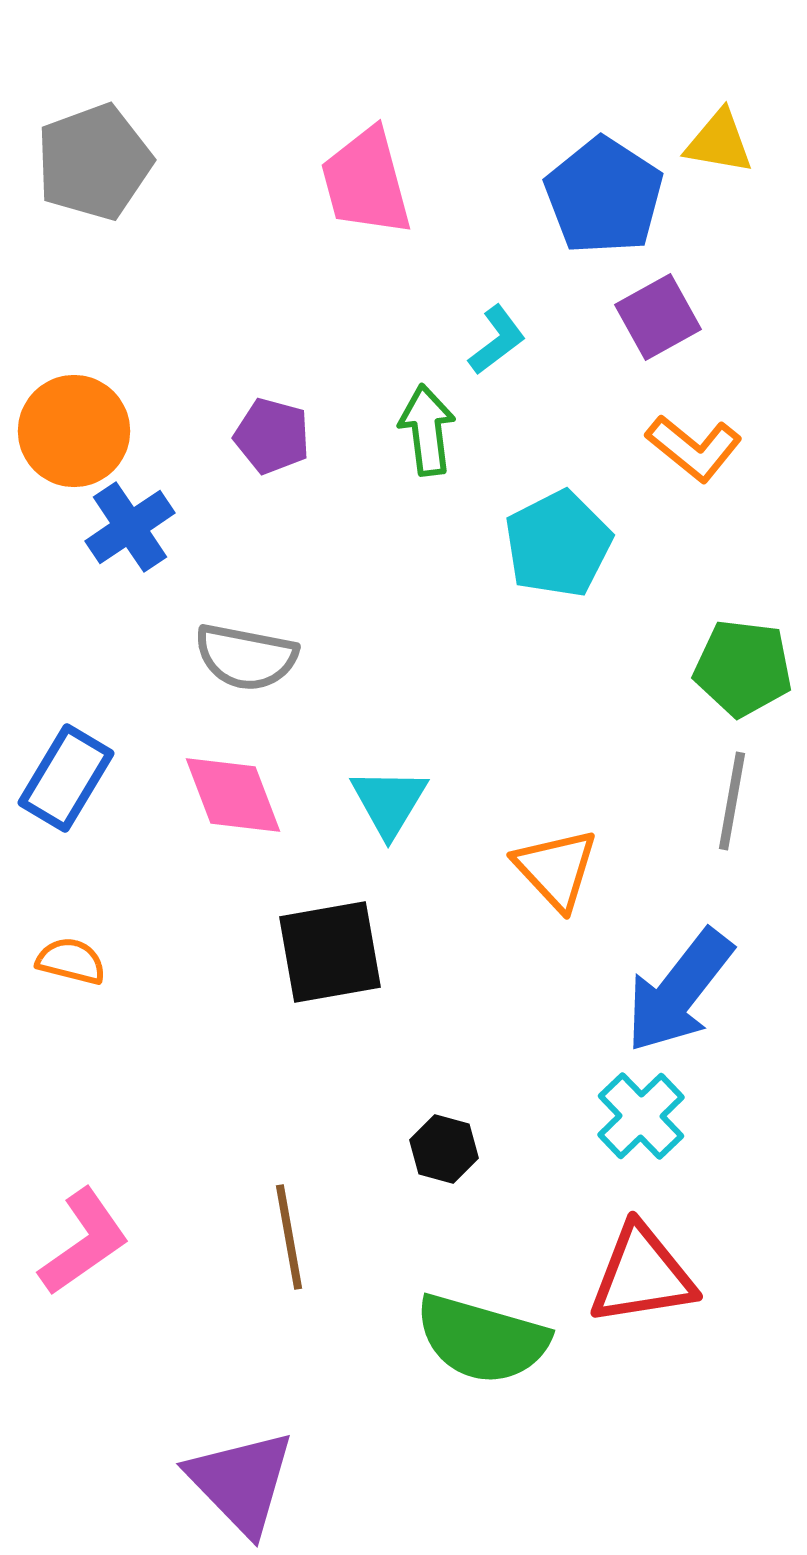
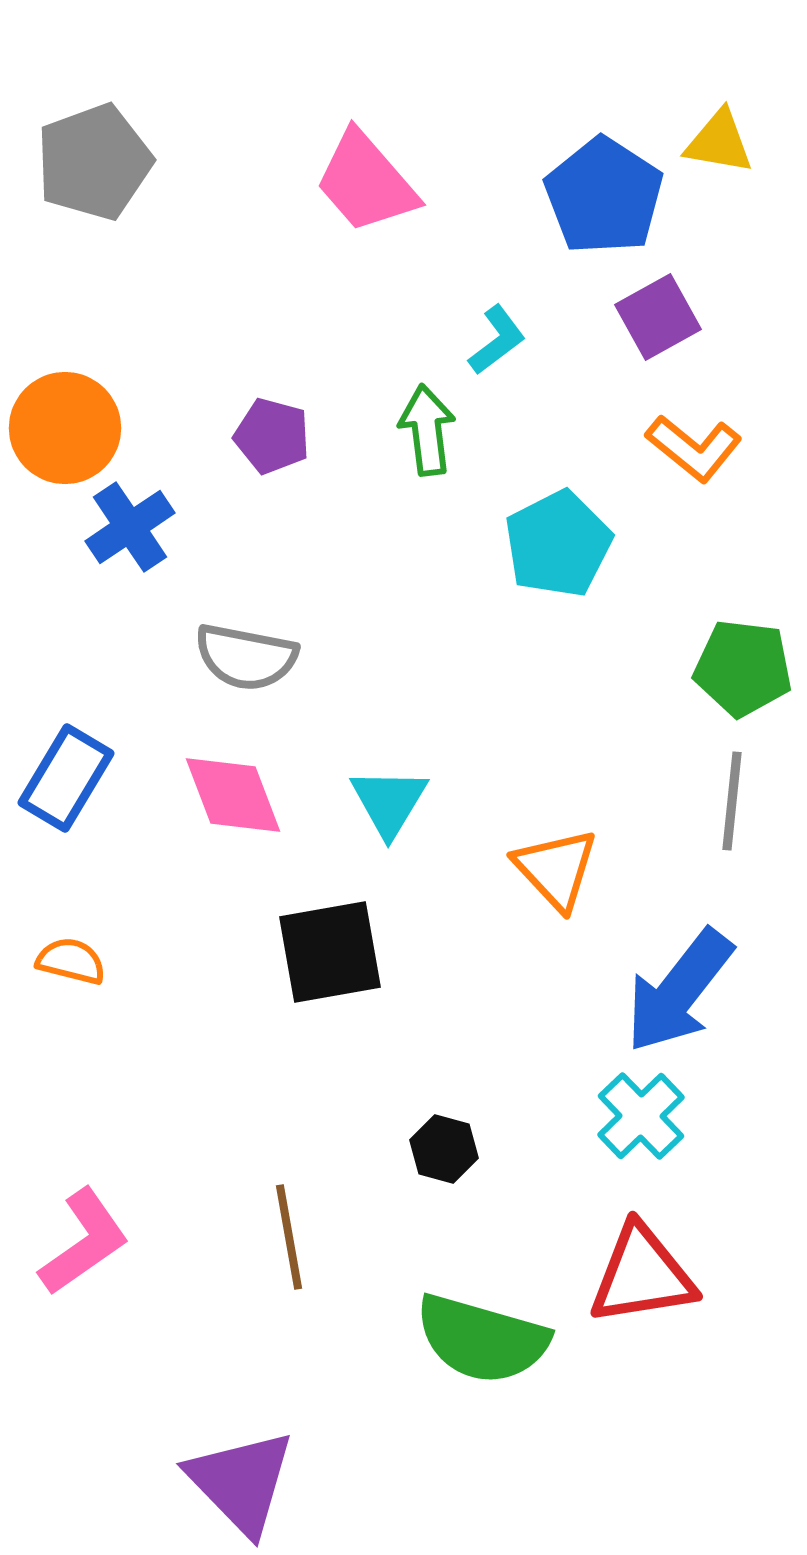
pink trapezoid: rotated 26 degrees counterclockwise
orange circle: moved 9 px left, 3 px up
gray line: rotated 4 degrees counterclockwise
